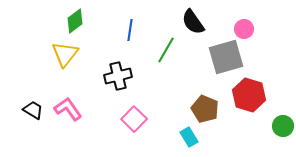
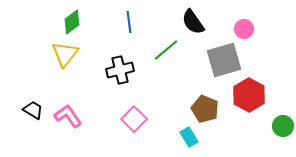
green diamond: moved 3 px left, 1 px down
blue line: moved 1 px left, 8 px up; rotated 15 degrees counterclockwise
green line: rotated 20 degrees clockwise
gray square: moved 2 px left, 3 px down
black cross: moved 2 px right, 6 px up
red hexagon: rotated 12 degrees clockwise
pink L-shape: moved 7 px down
